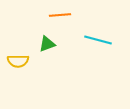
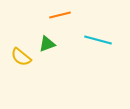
orange line: rotated 10 degrees counterclockwise
yellow semicircle: moved 3 px right, 4 px up; rotated 40 degrees clockwise
